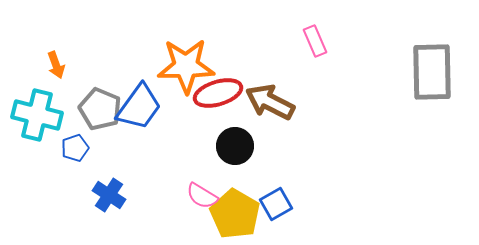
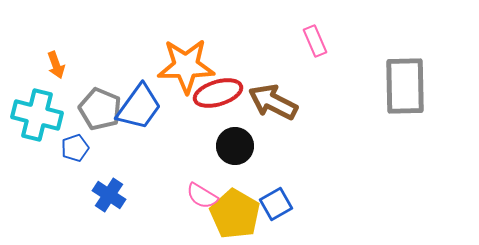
gray rectangle: moved 27 px left, 14 px down
brown arrow: moved 3 px right
